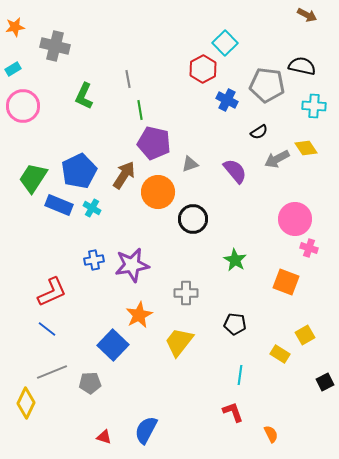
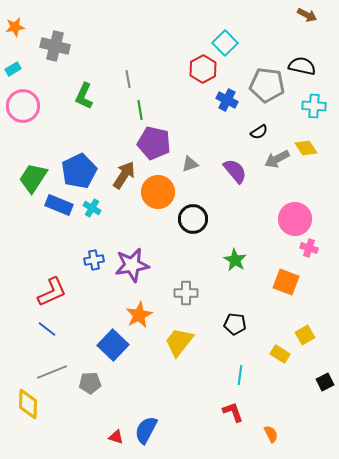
yellow diamond at (26, 403): moved 2 px right, 1 px down; rotated 24 degrees counterclockwise
red triangle at (104, 437): moved 12 px right
